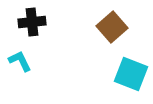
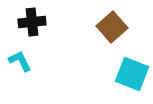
cyan square: moved 1 px right
